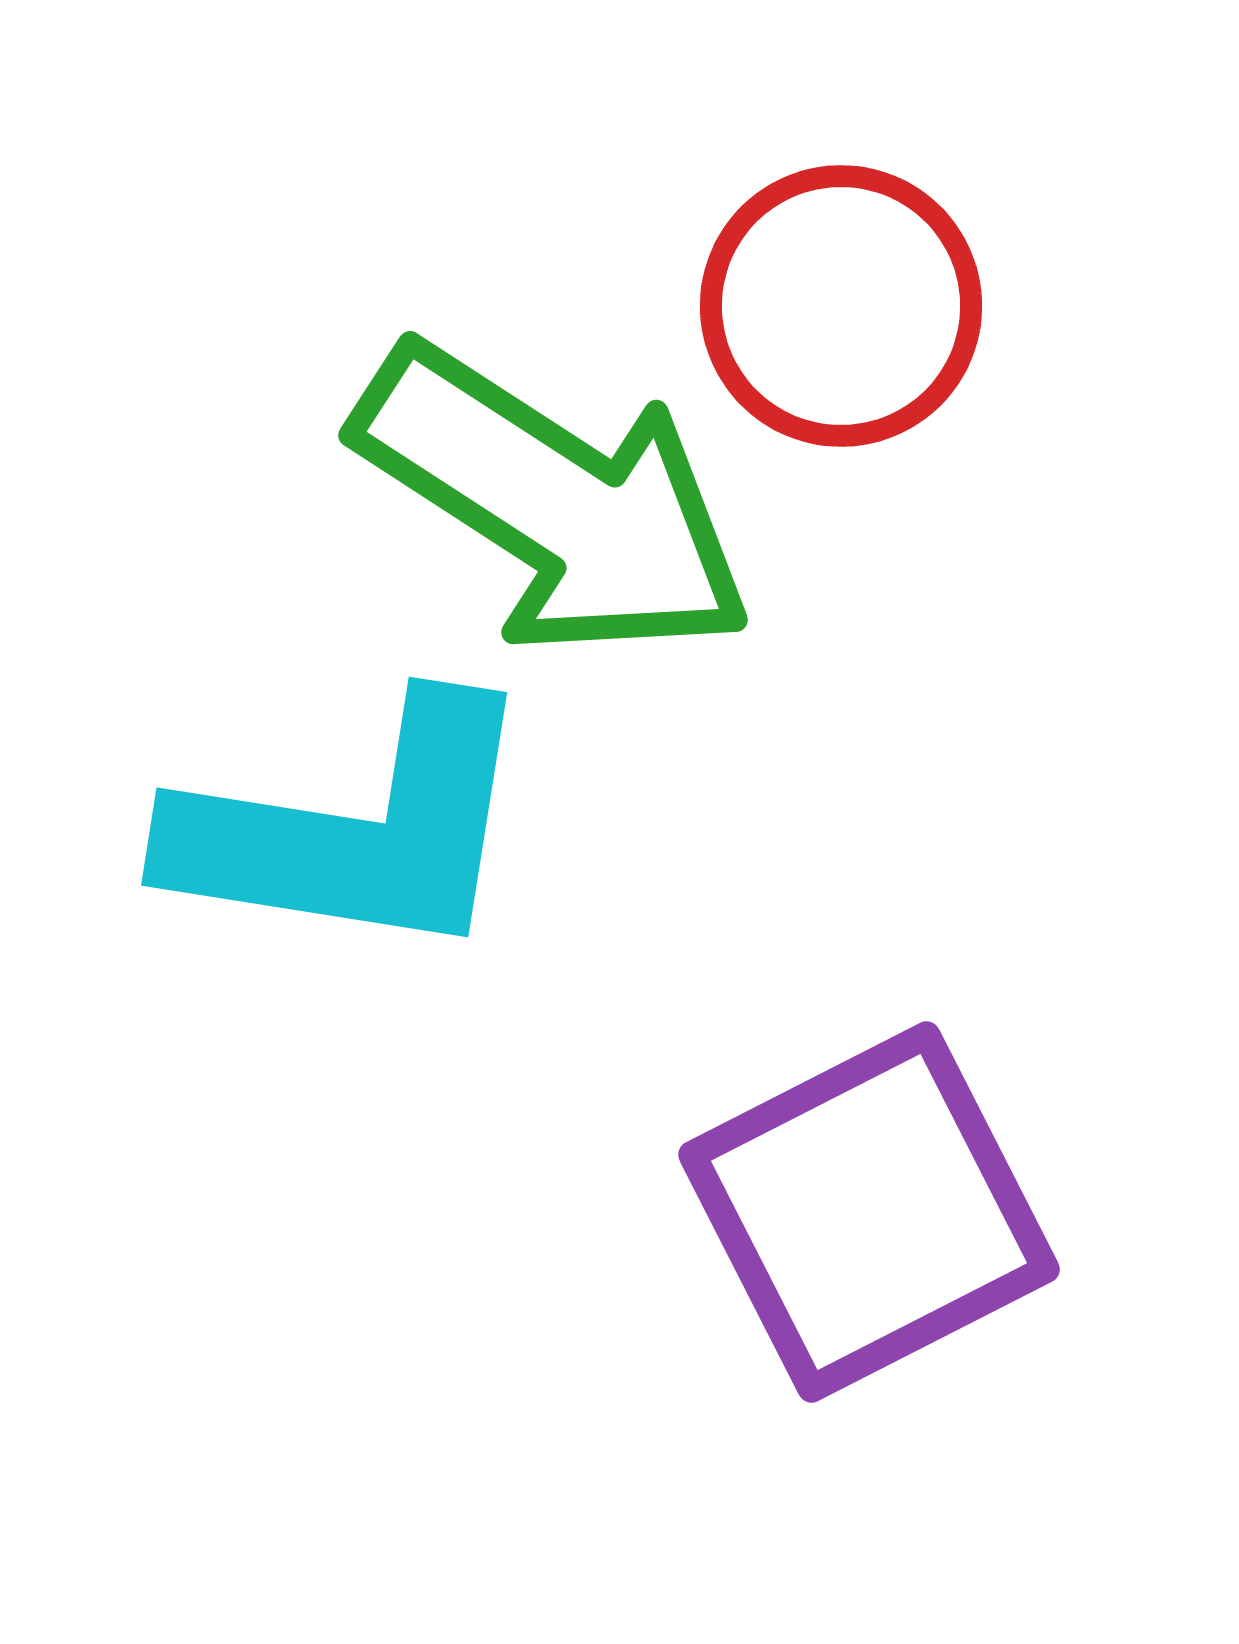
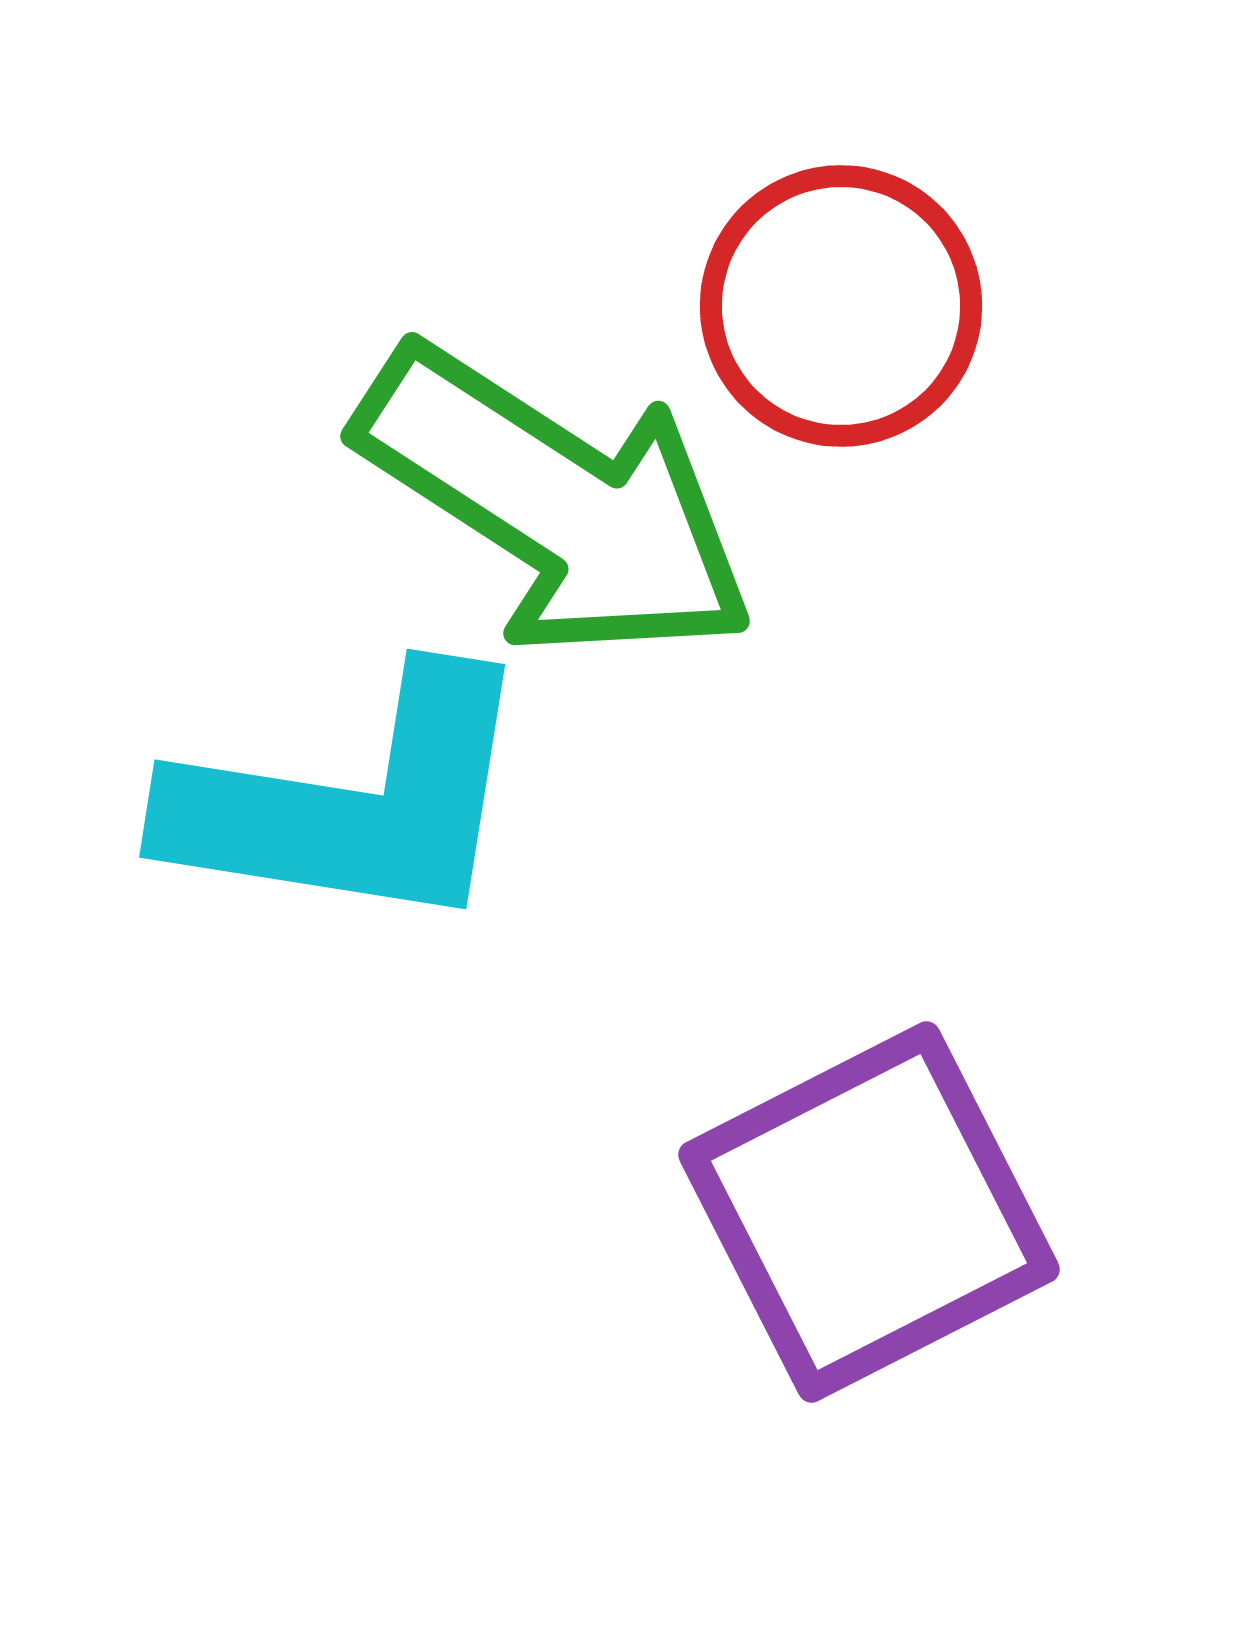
green arrow: moved 2 px right, 1 px down
cyan L-shape: moved 2 px left, 28 px up
